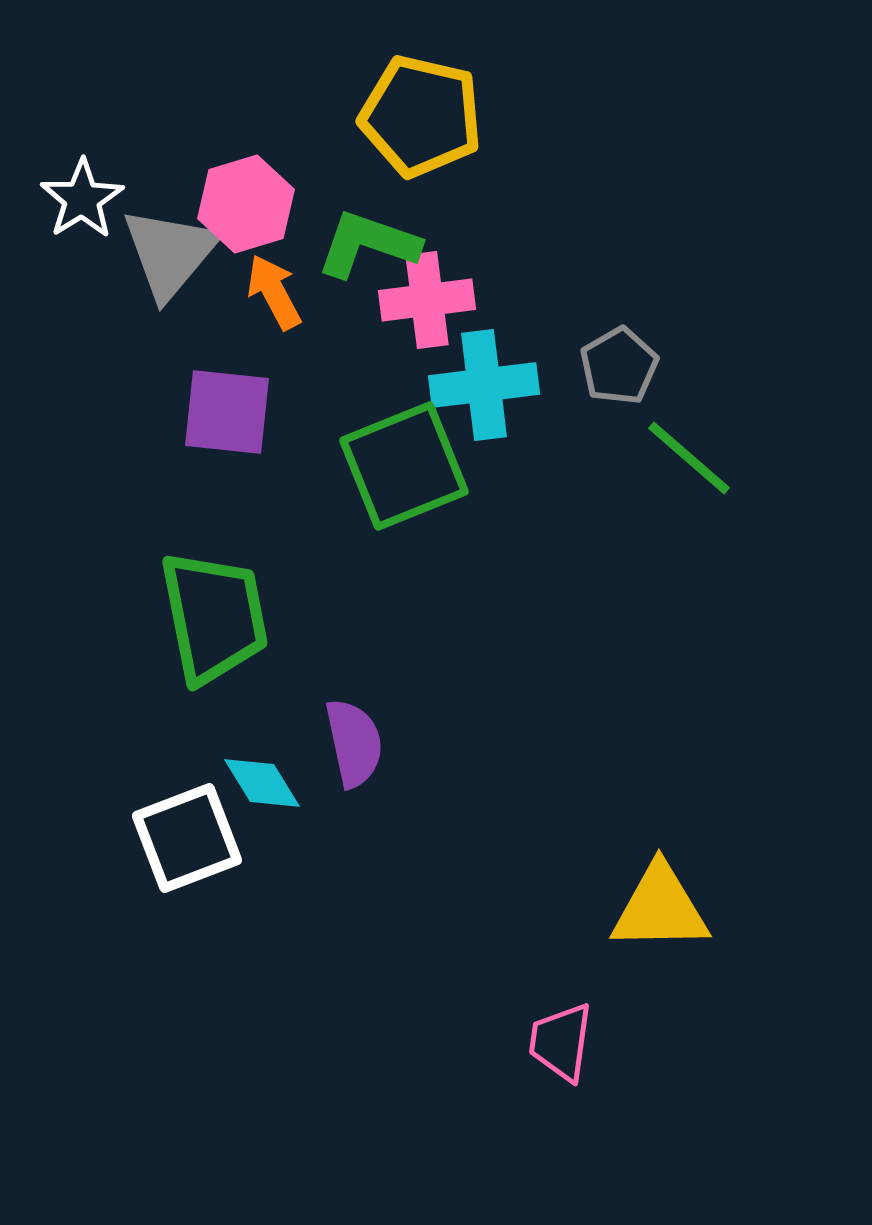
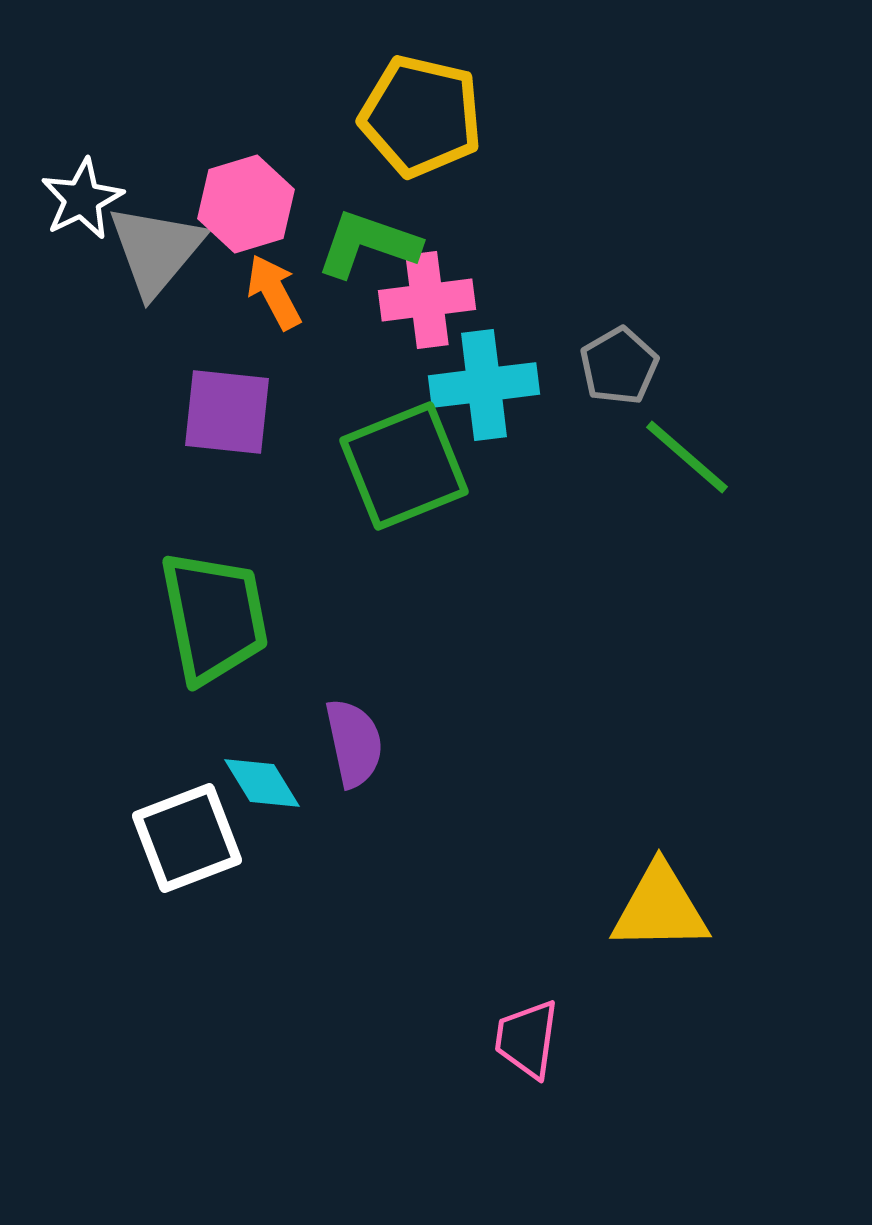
white star: rotated 6 degrees clockwise
gray triangle: moved 14 px left, 3 px up
green line: moved 2 px left, 1 px up
pink trapezoid: moved 34 px left, 3 px up
